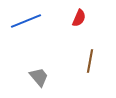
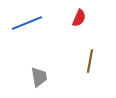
blue line: moved 1 px right, 2 px down
gray trapezoid: rotated 30 degrees clockwise
